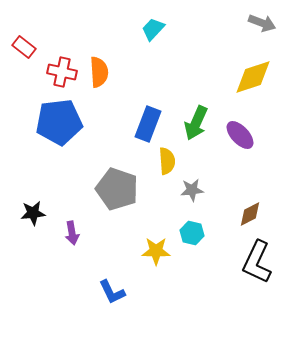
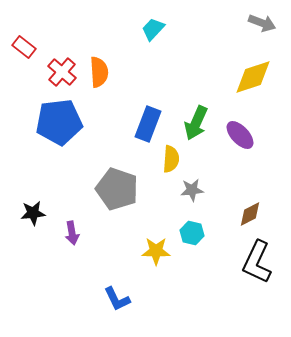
red cross: rotated 28 degrees clockwise
yellow semicircle: moved 4 px right, 2 px up; rotated 8 degrees clockwise
blue L-shape: moved 5 px right, 7 px down
